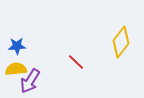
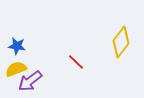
blue star: rotated 12 degrees clockwise
yellow semicircle: rotated 15 degrees counterclockwise
purple arrow: rotated 20 degrees clockwise
